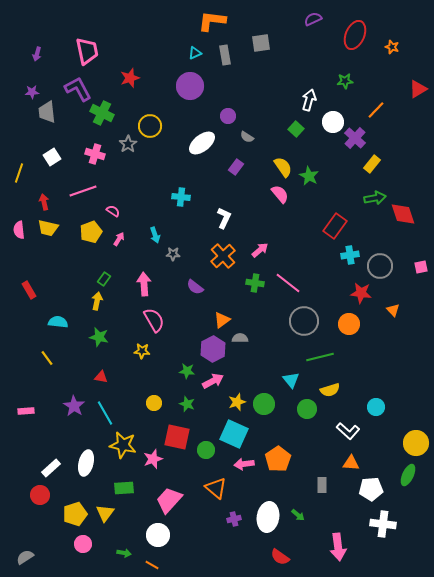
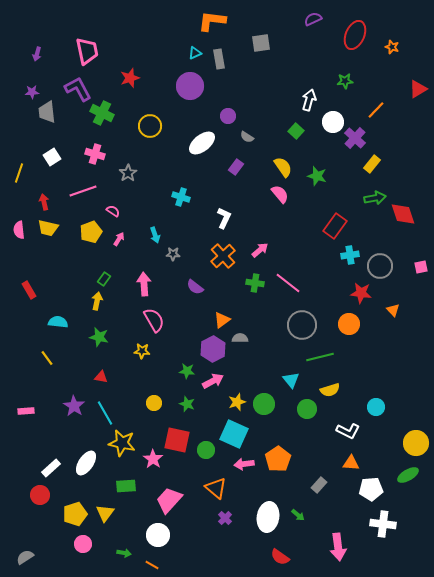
gray rectangle at (225, 55): moved 6 px left, 4 px down
green square at (296, 129): moved 2 px down
gray star at (128, 144): moved 29 px down
green star at (309, 176): moved 8 px right; rotated 12 degrees counterclockwise
cyan cross at (181, 197): rotated 12 degrees clockwise
gray circle at (304, 321): moved 2 px left, 4 px down
white L-shape at (348, 431): rotated 15 degrees counterclockwise
red square at (177, 437): moved 3 px down
yellow star at (123, 445): moved 1 px left, 2 px up
pink star at (153, 459): rotated 18 degrees counterclockwise
white ellipse at (86, 463): rotated 20 degrees clockwise
green ellipse at (408, 475): rotated 35 degrees clockwise
gray rectangle at (322, 485): moved 3 px left; rotated 42 degrees clockwise
green rectangle at (124, 488): moved 2 px right, 2 px up
purple cross at (234, 519): moved 9 px left, 1 px up; rotated 32 degrees counterclockwise
